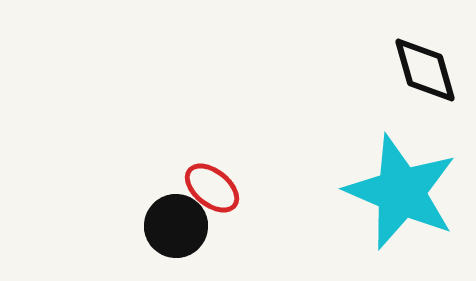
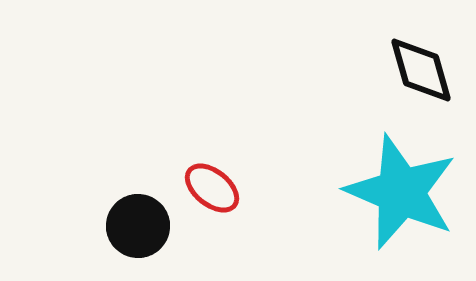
black diamond: moved 4 px left
black circle: moved 38 px left
